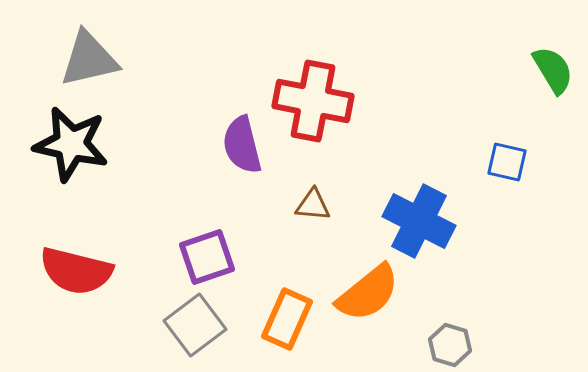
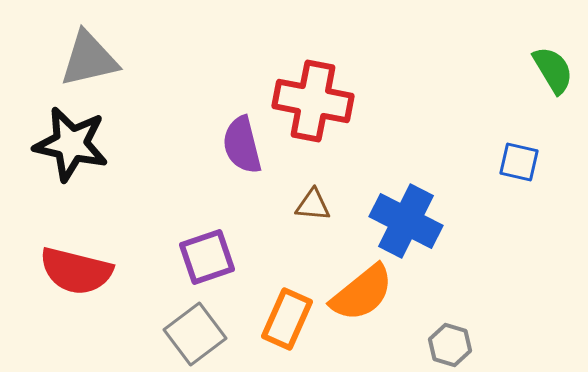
blue square: moved 12 px right
blue cross: moved 13 px left
orange semicircle: moved 6 px left
gray square: moved 9 px down
